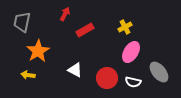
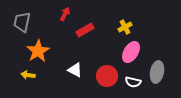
gray ellipse: moved 2 px left; rotated 50 degrees clockwise
red circle: moved 2 px up
